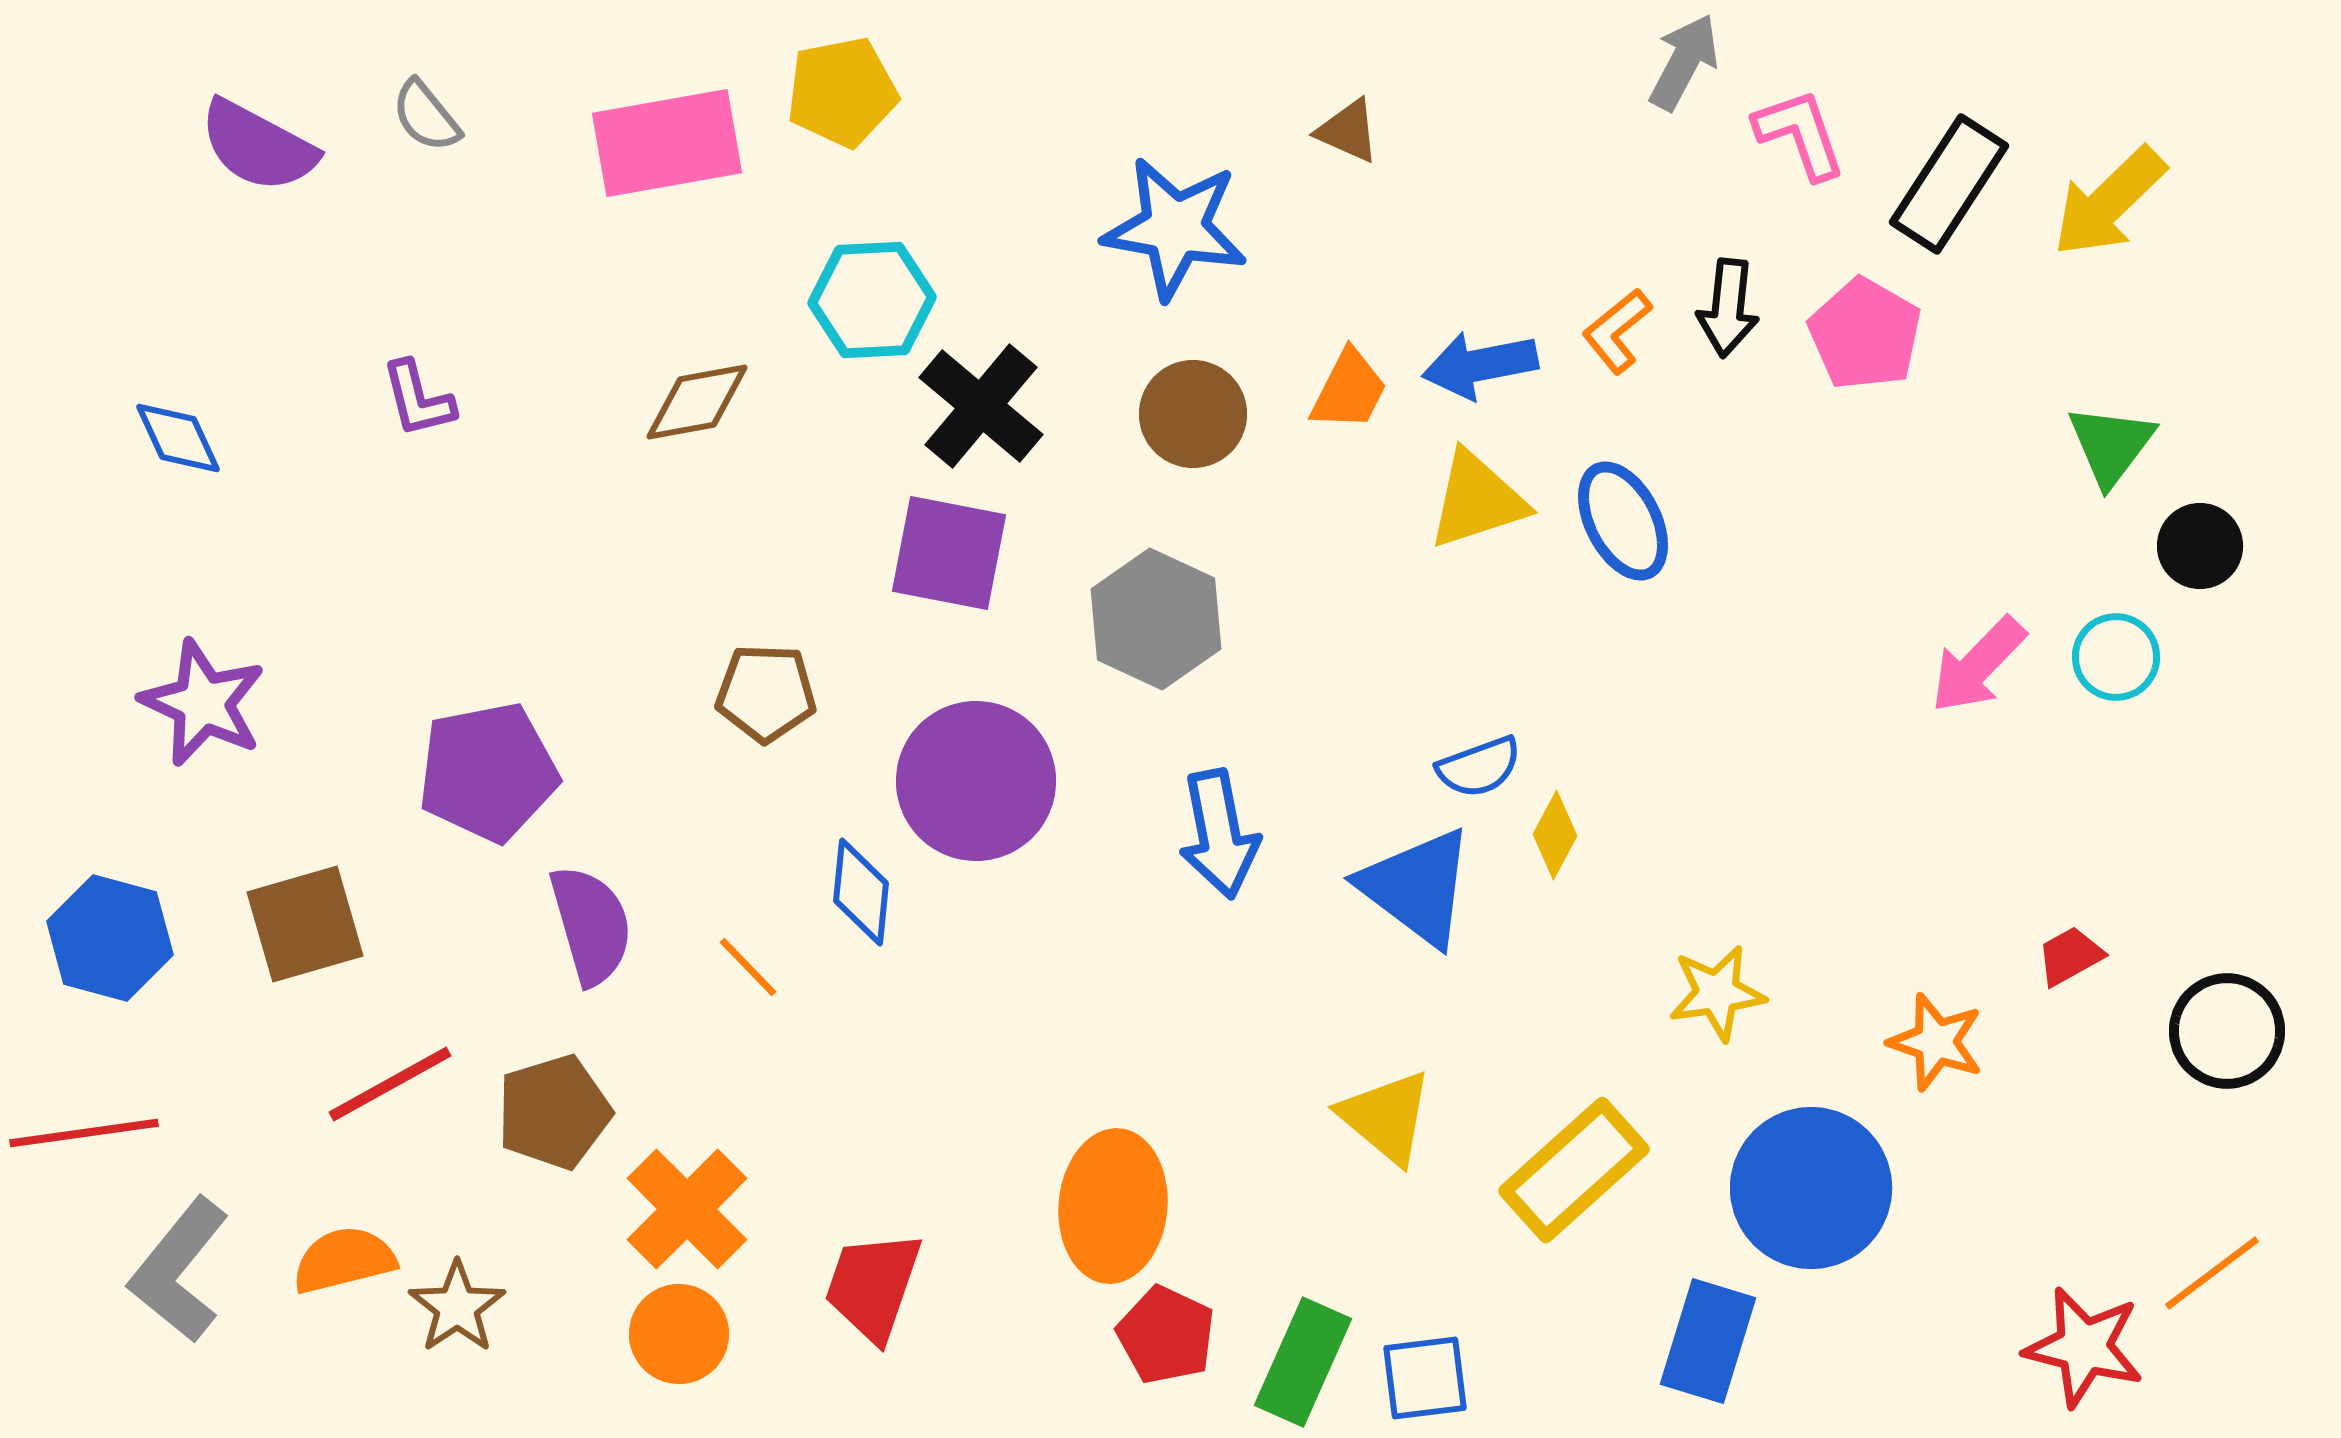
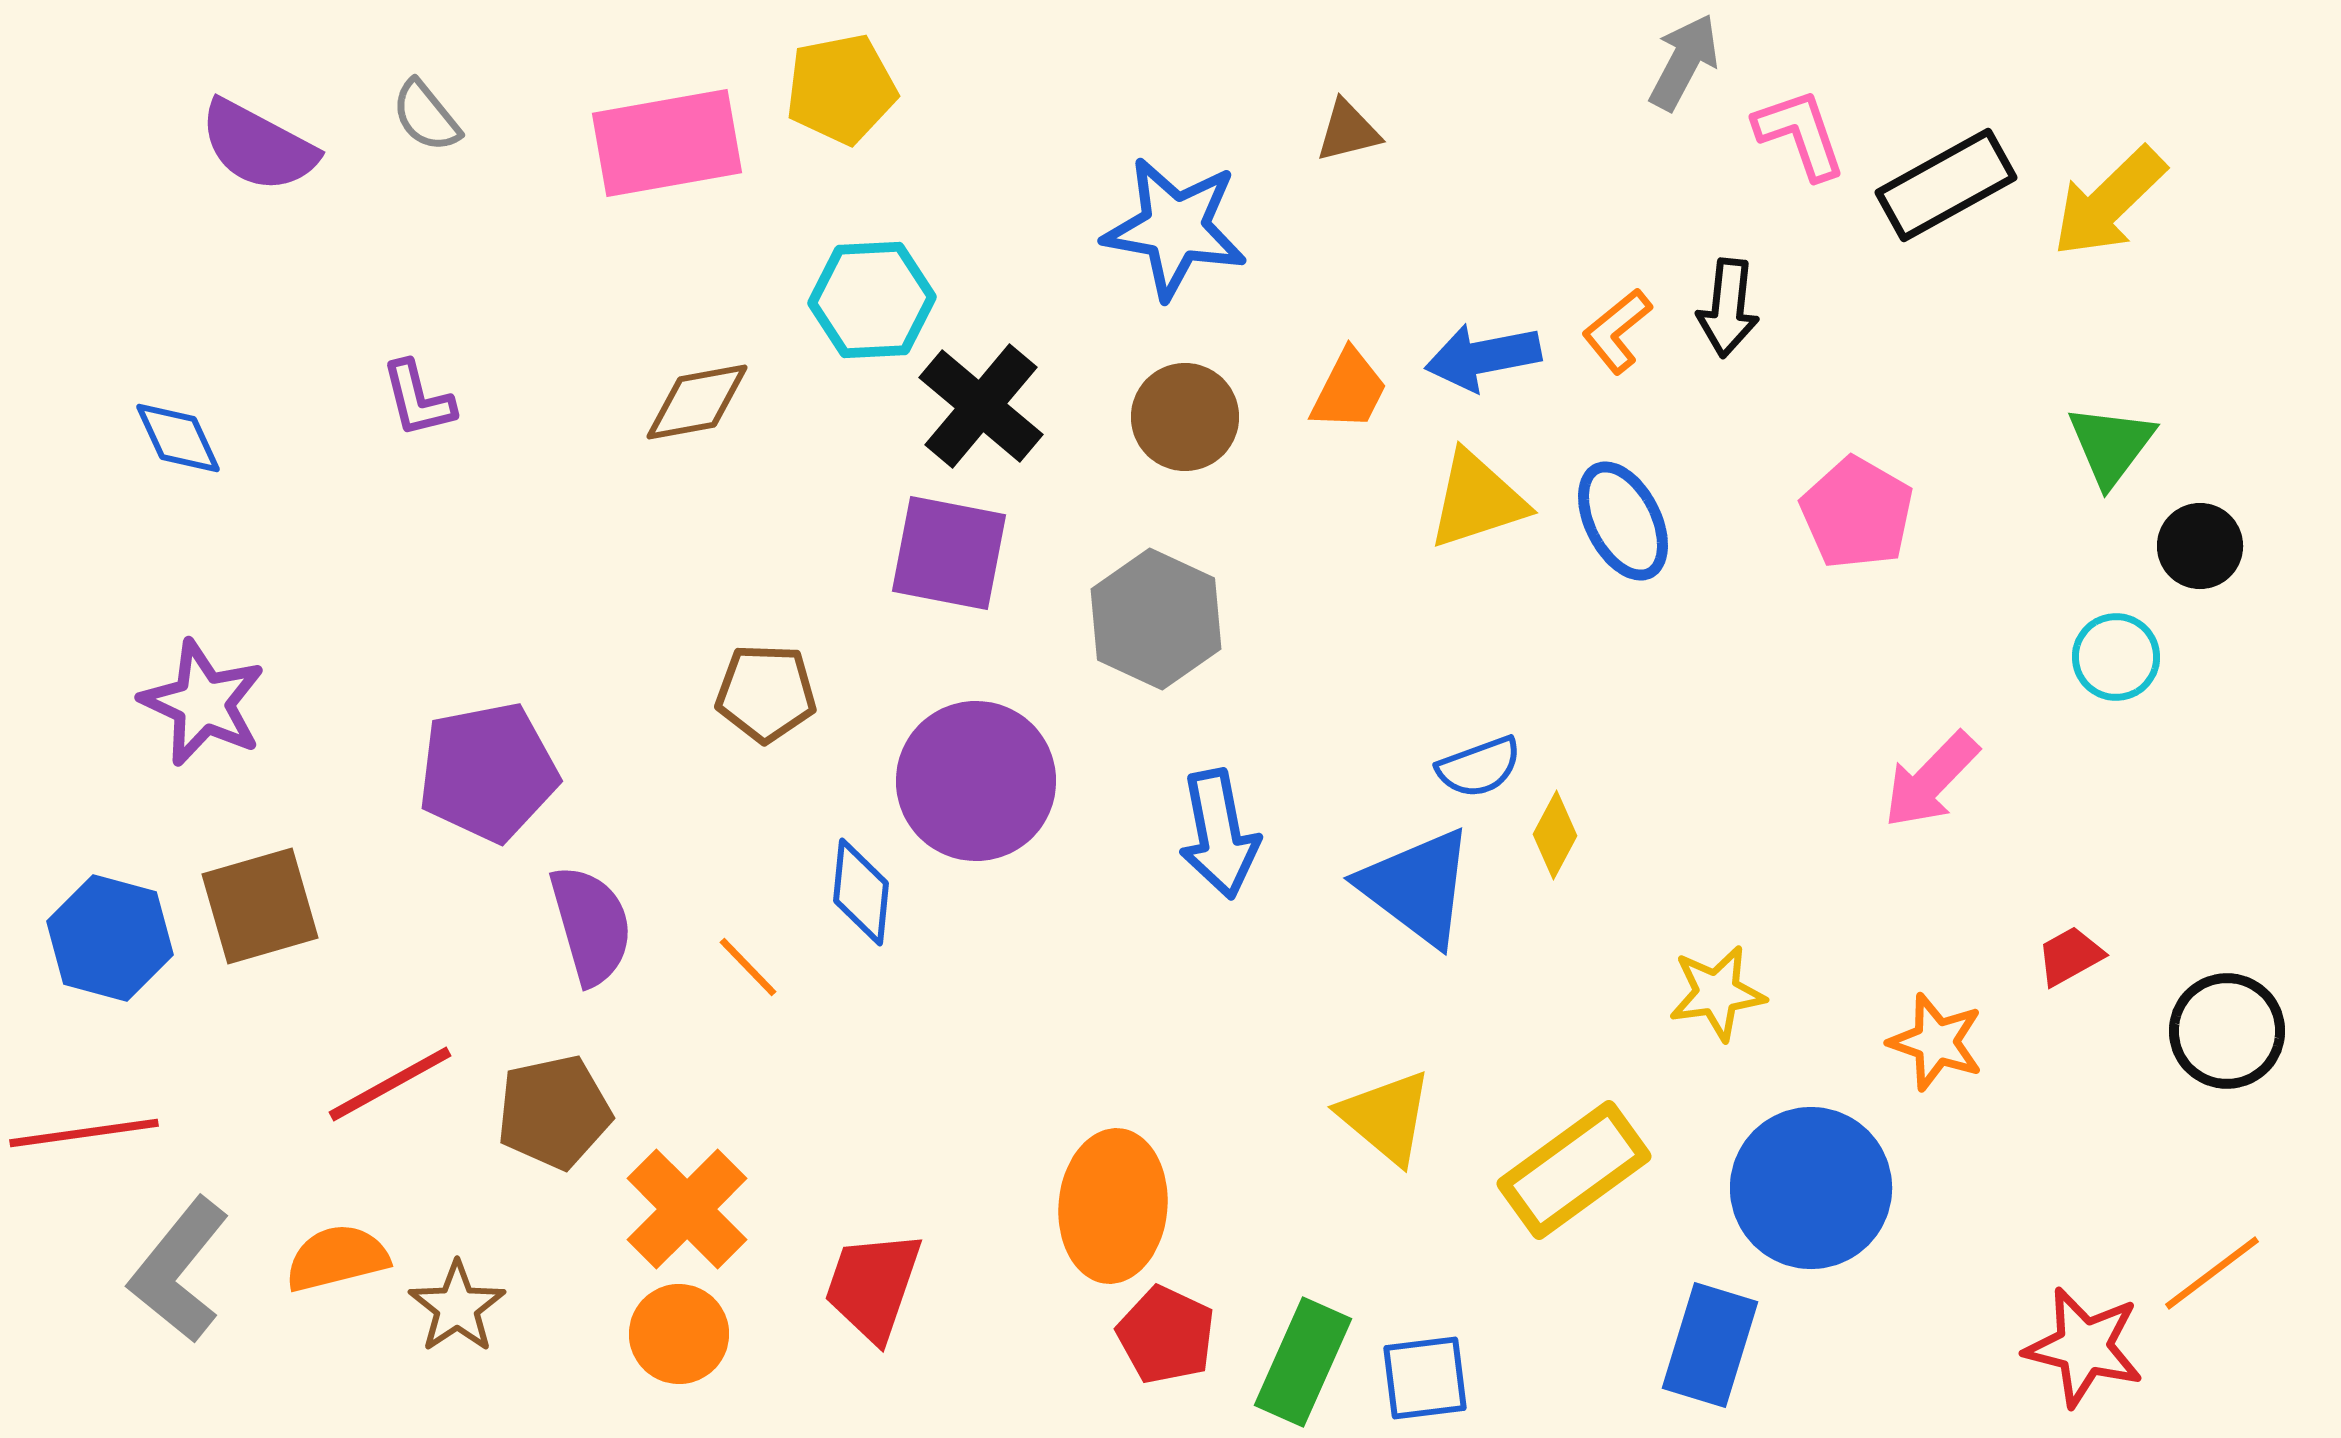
yellow pentagon at (842, 92): moved 1 px left, 3 px up
brown triangle at (1348, 131): rotated 38 degrees counterclockwise
black rectangle at (1949, 184): moved 3 px left, 1 px down; rotated 28 degrees clockwise
pink pentagon at (1865, 334): moved 8 px left, 179 px down
blue arrow at (1480, 365): moved 3 px right, 8 px up
brown circle at (1193, 414): moved 8 px left, 3 px down
pink arrow at (1978, 665): moved 47 px left, 115 px down
brown square at (305, 924): moved 45 px left, 18 px up
brown pentagon at (554, 1112): rotated 5 degrees clockwise
yellow rectangle at (1574, 1170): rotated 6 degrees clockwise
orange semicircle at (344, 1260): moved 7 px left, 2 px up
blue rectangle at (1708, 1341): moved 2 px right, 4 px down
